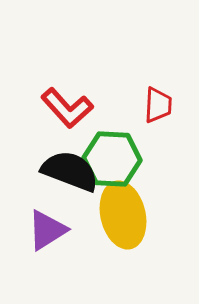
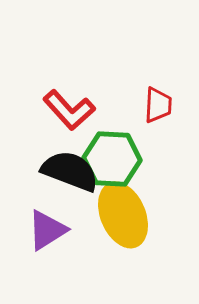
red L-shape: moved 2 px right, 2 px down
yellow ellipse: rotated 10 degrees counterclockwise
